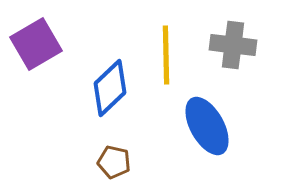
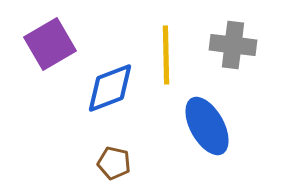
purple square: moved 14 px right
blue diamond: rotated 22 degrees clockwise
brown pentagon: moved 1 px down
